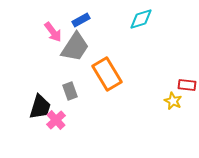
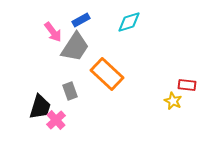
cyan diamond: moved 12 px left, 3 px down
orange rectangle: rotated 16 degrees counterclockwise
